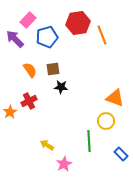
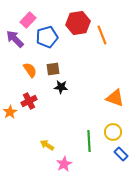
yellow circle: moved 7 px right, 11 px down
